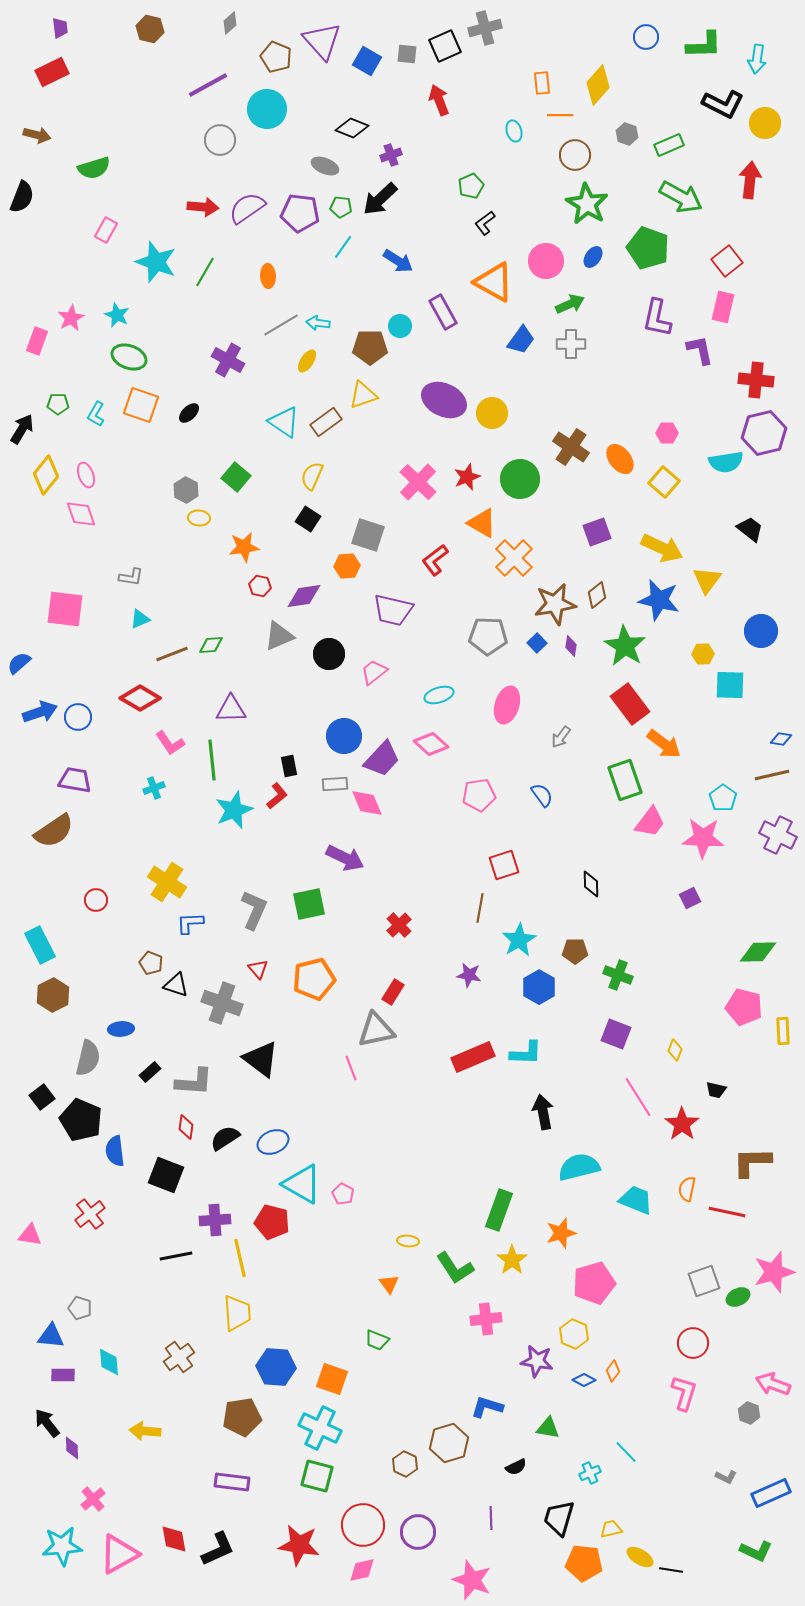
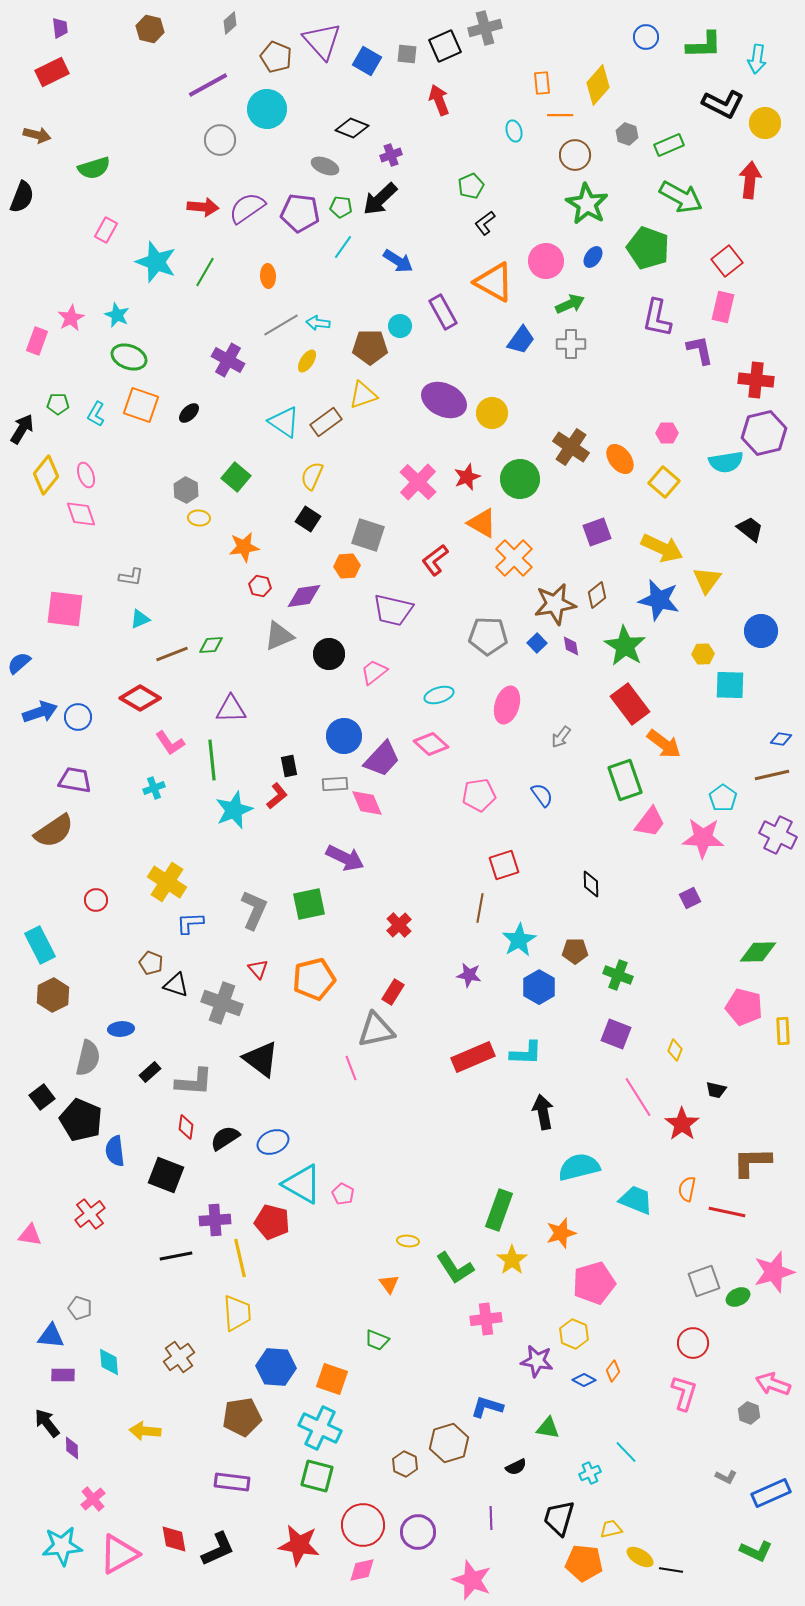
purple diamond at (571, 646): rotated 20 degrees counterclockwise
